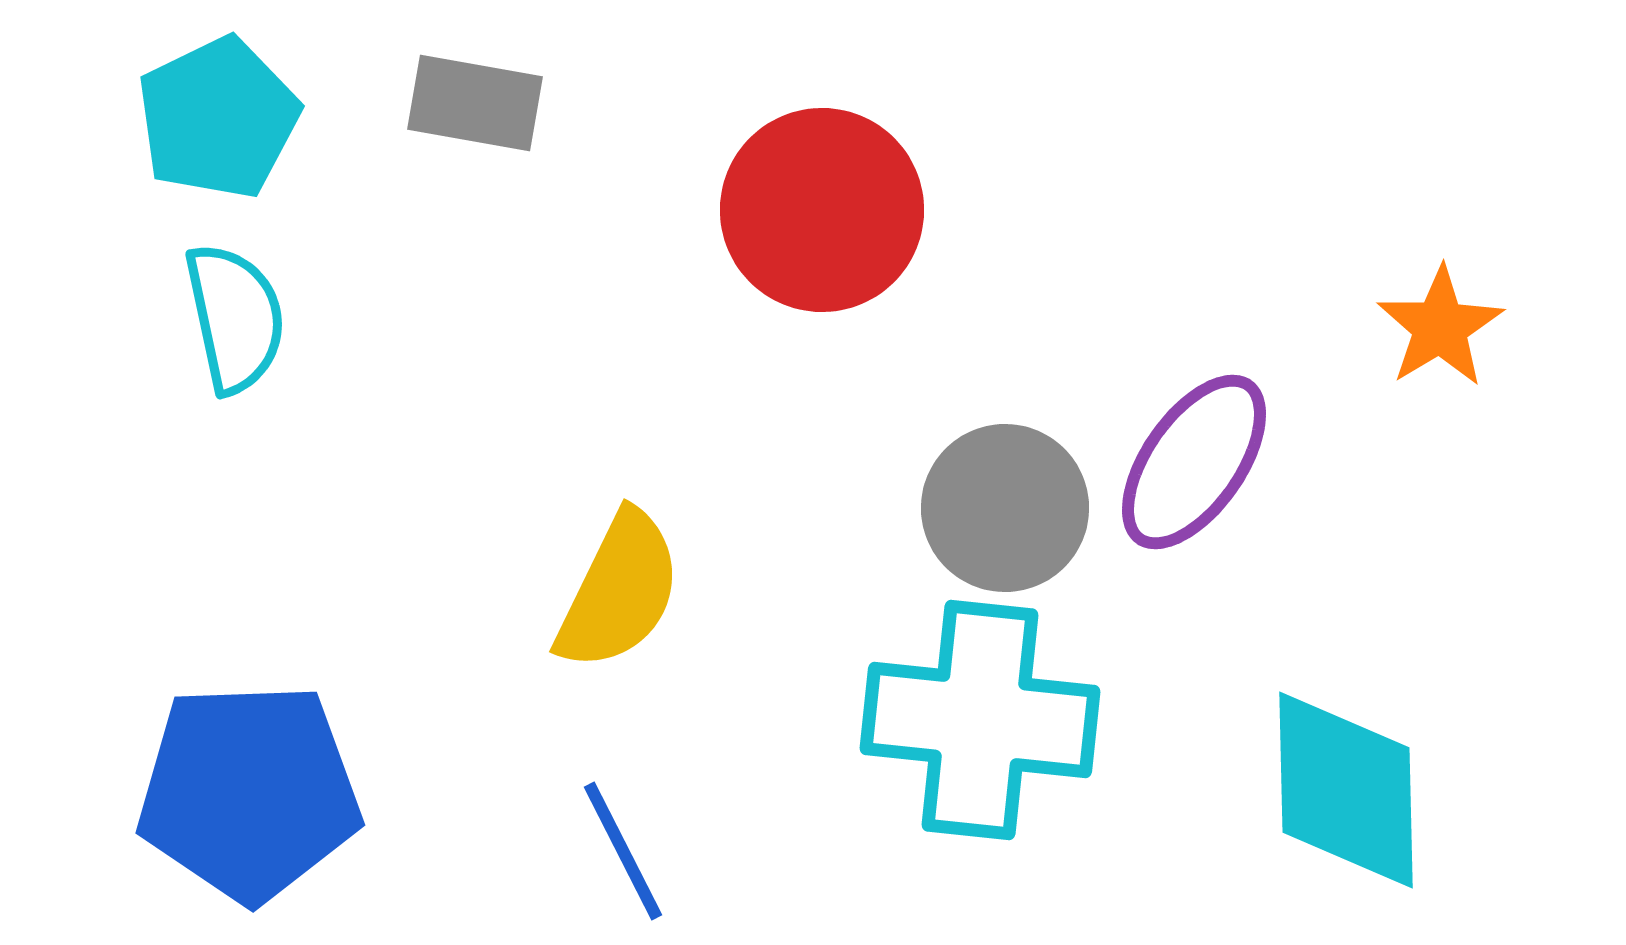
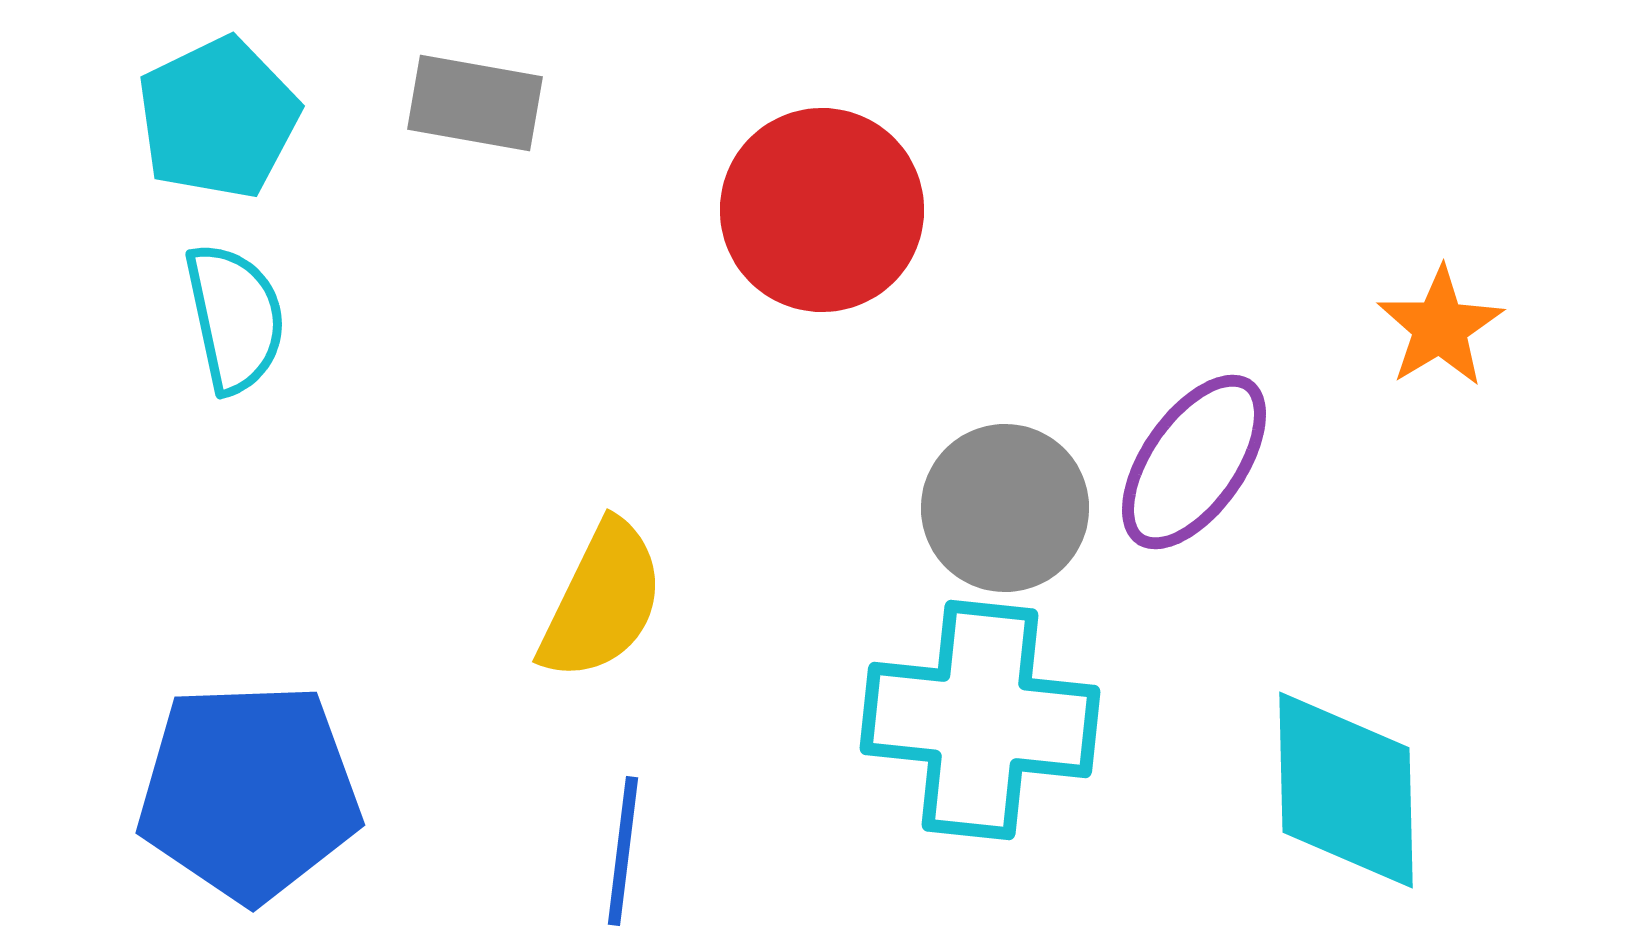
yellow semicircle: moved 17 px left, 10 px down
blue line: rotated 34 degrees clockwise
